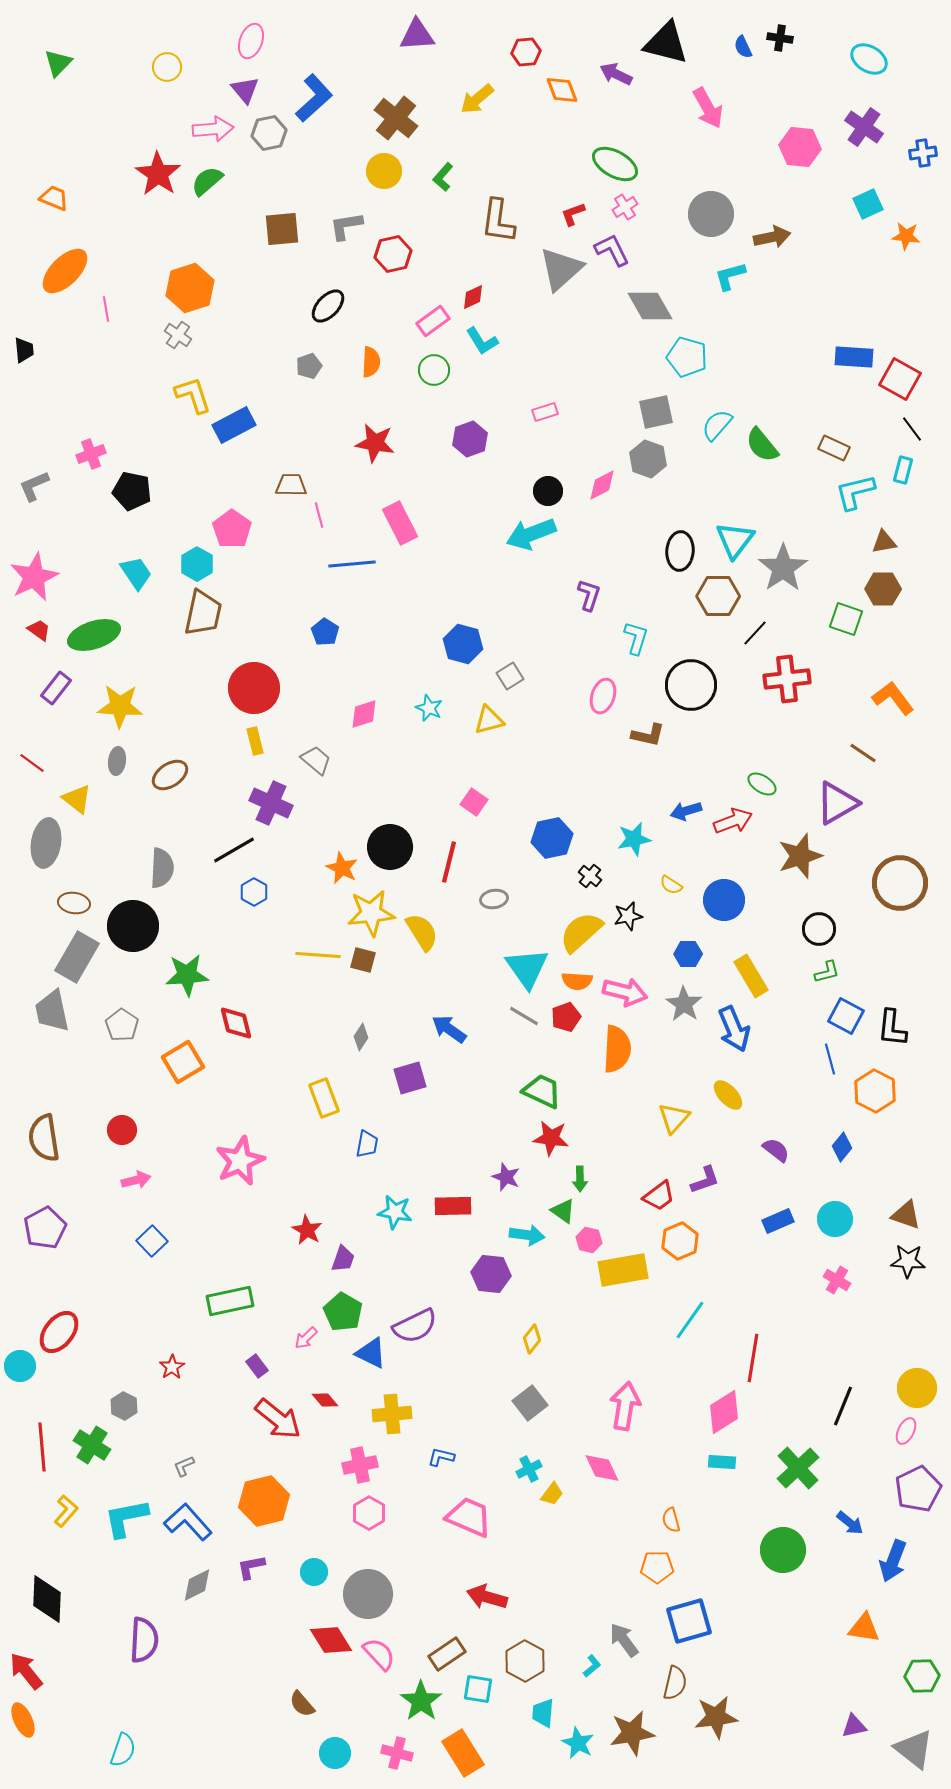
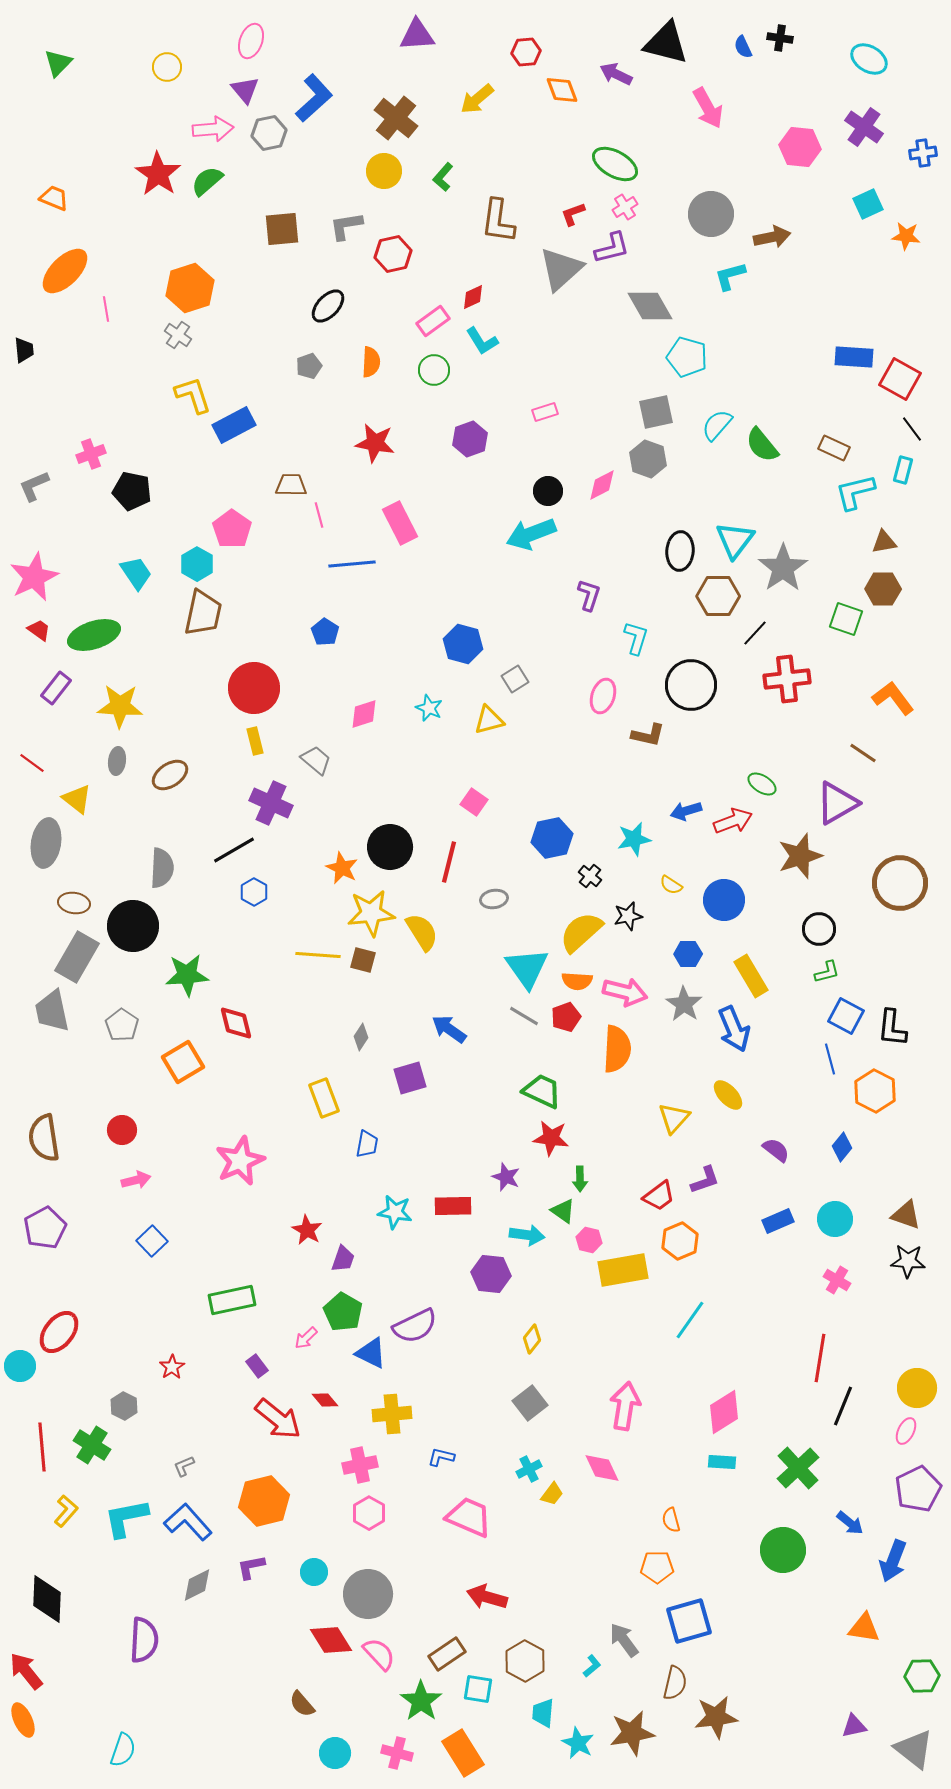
purple L-shape at (612, 250): moved 2 px up; rotated 102 degrees clockwise
gray square at (510, 676): moved 5 px right, 3 px down
green rectangle at (230, 1301): moved 2 px right, 1 px up
red line at (753, 1358): moved 67 px right
